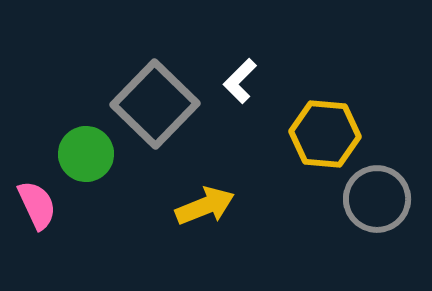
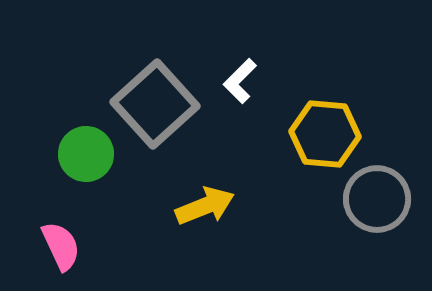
gray square: rotated 4 degrees clockwise
pink semicircle: moved 24 px right, 41 px down
